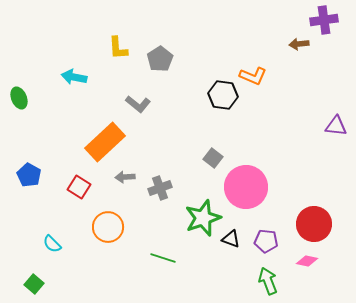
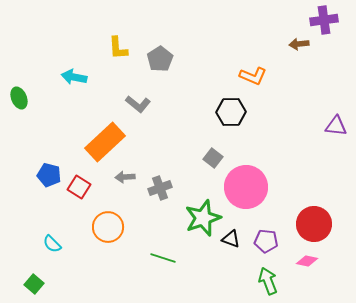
black hexagon: moved 8 px right, 17 px down; rotated 8 degrees counterclockwise
blue pentagon: moved 20 px right; rotated 15 degrees counterclockwise
